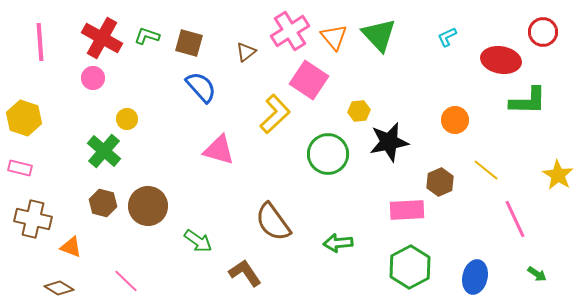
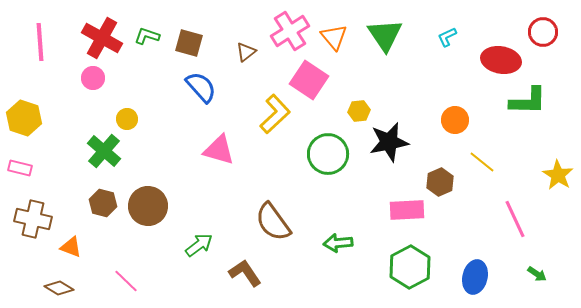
green triangle at (379, 35): moved 6 px right; rotated 9 degrees clockwise
yellow line at (486, 170): moved 4 px left, 8 px up
green arrow at (198, 241): moved 1 px right, 4 px down; rotated 72 degrees counterclockwise
